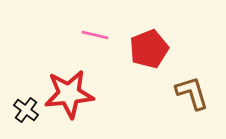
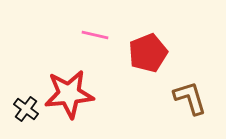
red pentagon: moved 1 px left, 4 px down
brown L-shape: moved 2 px left, 5 px down
black cross: moved 1 px up
